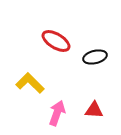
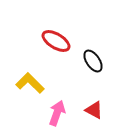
black ellipse: moved 2 px left, 4 px down; rotated 70 degrees clockwise
red triangle: rotated 24 degrees clockwise
